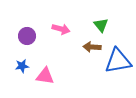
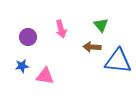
pink arrow: rotated 60 degrees clockwise
purple circle: moved 1 px right, 1 px down
blue triangle: rotated 16 degrees clockwise
